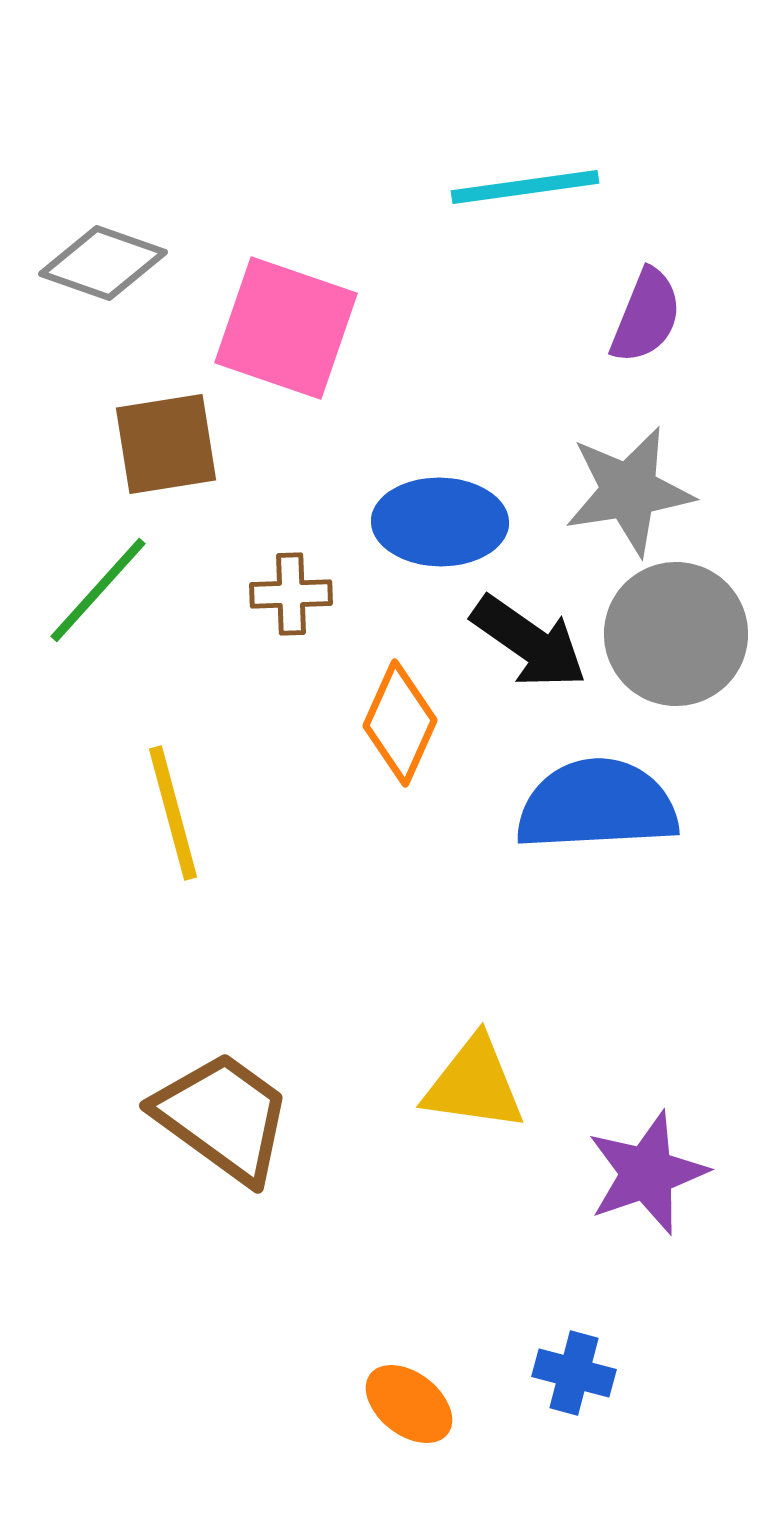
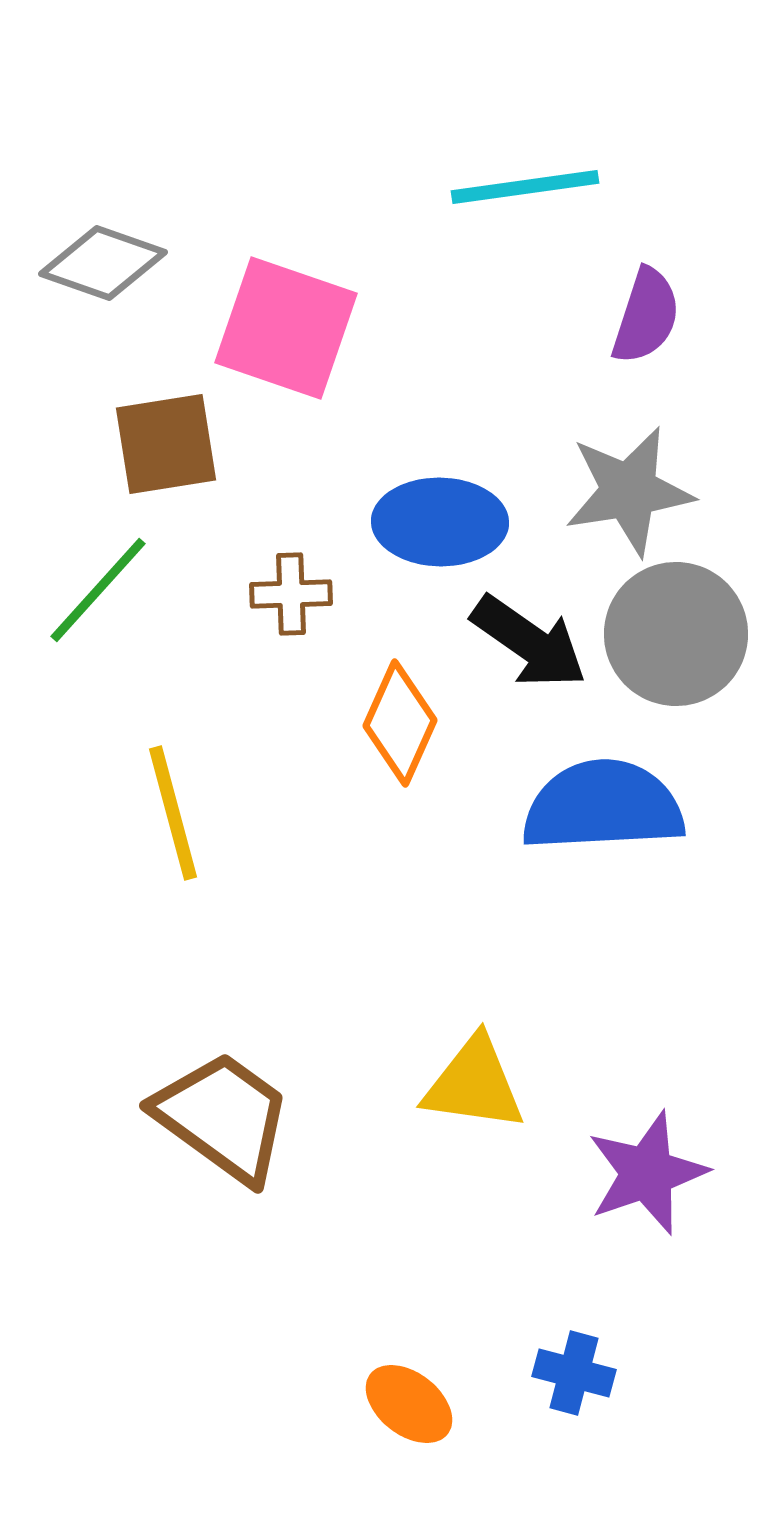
purple semicircle: rotated 4 degrees counterclockwise
blue semicircle: moved 6 px right, 1 px down
